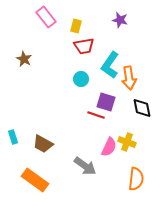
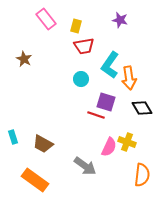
pink rectangle: moved 2 px down
black diamond: rotated 20 degrees counterclockwise
orange semicircle: moved 6 px right, 4 px up
